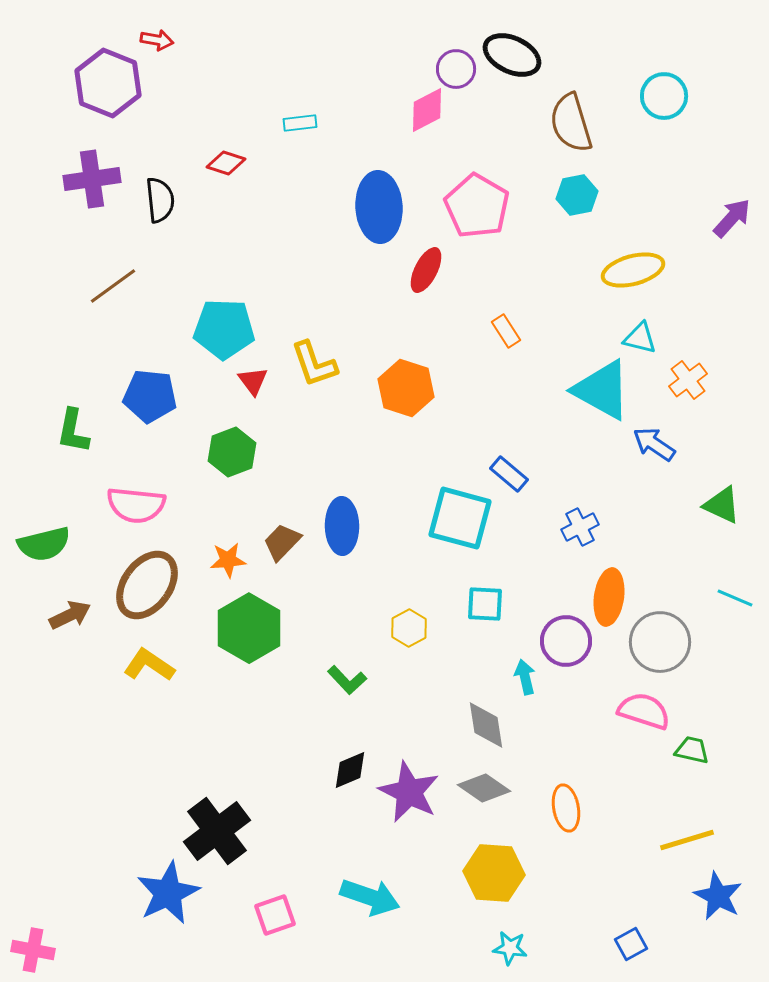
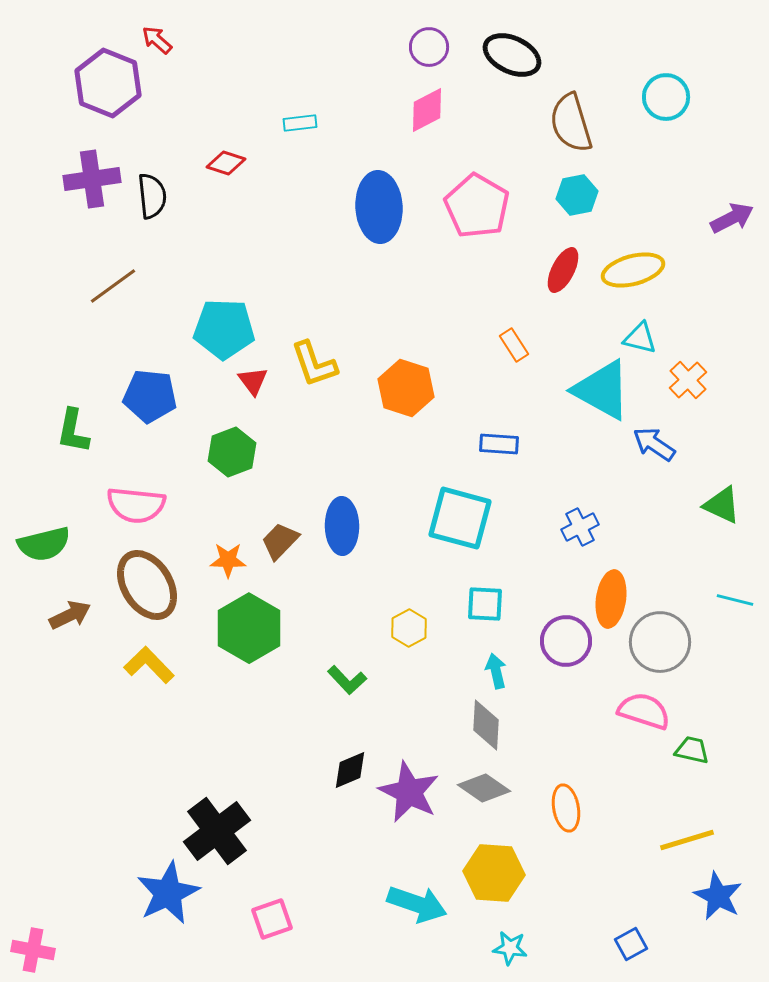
red arrow at (157, 40): rotated 148 degrees counterclockwise
purple circle at (456, 69): moved 27 px left, 22 px up
cyan circle at (664, 96): moved 2 px right, 1 px down
black semicircle at (160, 200): moved 8 px left, 4 px up
purple arrow at (732, 218): rotated 21 degrees clockwise
red ellipse at (426, 270): moved 137 px right
orange rectangle at (506, 331): moved 8 px right, 14 px down
orange cross at (688, 380): rotated 6 degrees counterclockwise
blue rectangle at (509, 474): moved 10 px left, 30 px up; rotated 36 degrees counterclockwise
brown trapezoid at (282, 542): moved 2 px left, 1 px up
orange star at (228, 560): rotated 6 degrees clockwise
brown ellipse at (147, 585): rotated 68 degrees counterclockwise
orange ellipse at (609, 597): moved 2 px right, 2 px down
cyan line at (735, 598): moved 2 px down; rotated 9 degrees counterclockwise
yellow L-shape at (149, 665): rotated 12 degrees clockwise
cyan arrow at (525, 677): moved 29 px left, 6 px up
gray diamond at (486, 725): rotated 12 degrees clockwise
cyan arrow at (370, 897): moved 47 px right, 7 px down
pink square at (275, 915): moved 3 px left, 4 px down
